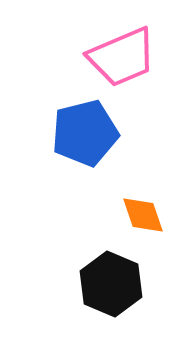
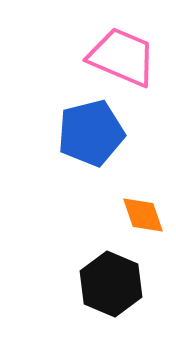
pink trapezoid: rotated 134 degrees counterclockwise
blue pentagon: moved 6 px right
